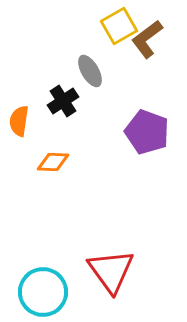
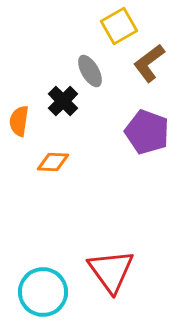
brown L-shape: moved 2 px right, 24 px down
black cross: rotated 12 degrees counterclockwise
